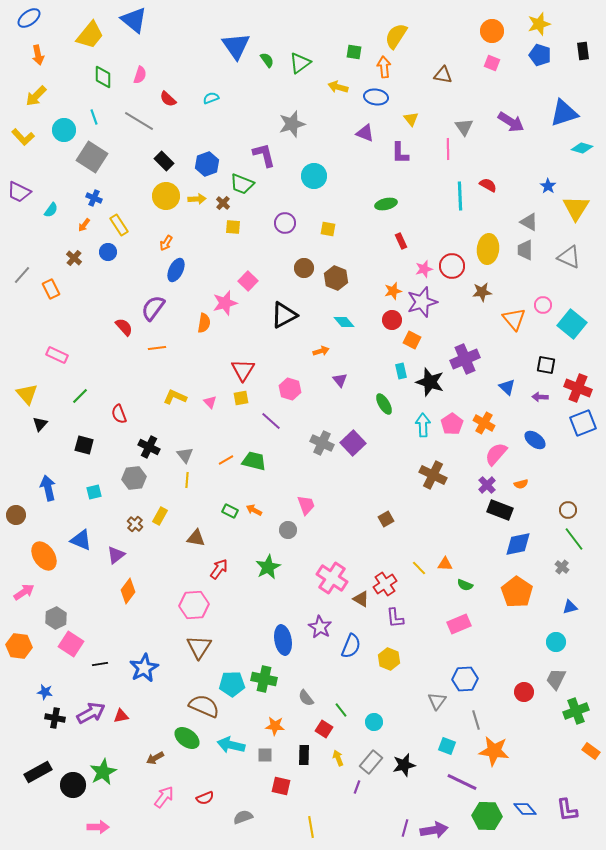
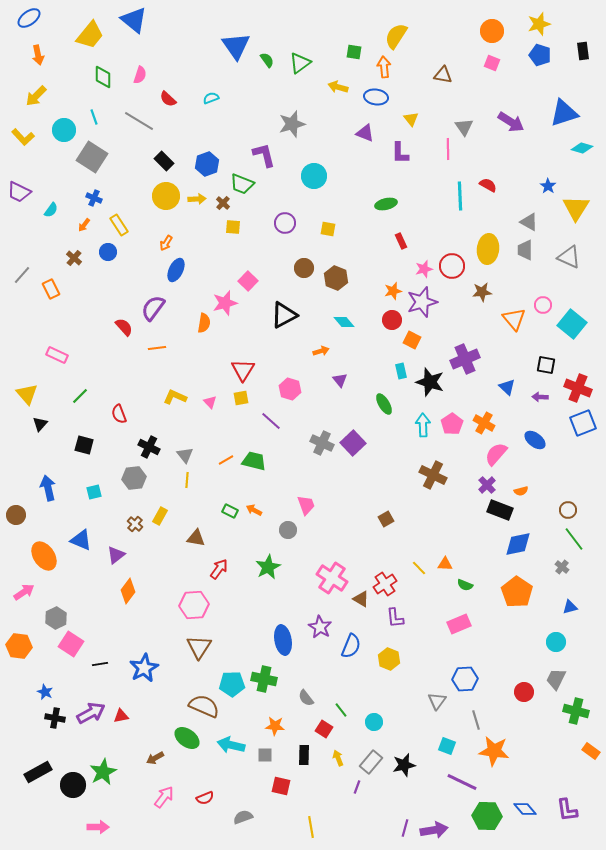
orange semicircle at (521, 484): moved 7 px down
blue star at (45, 692): rotated 14 degrees clockwise
green cross at (576, 711): rotated 35 degrees clockwise
